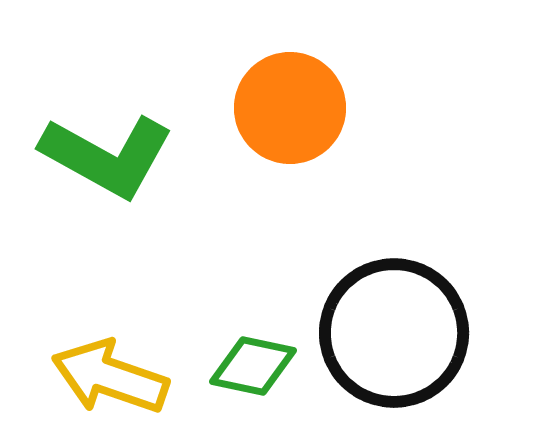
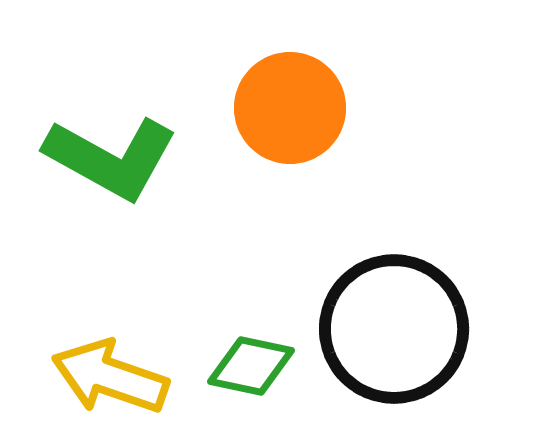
green L-shape: moved 4 px right, 2 px down
black circle: moved 4 px up
green diamond: moved 2 px left
